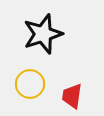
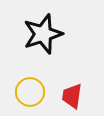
yellow circle: moved 8 px down
